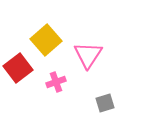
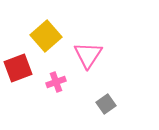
yellow square: moved 4 px up
red square: rotated 16 degrees clockwise
gray square: moved 1 px right, 1 px down; rotated 18 degrees counterclockwise
